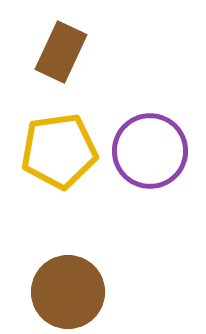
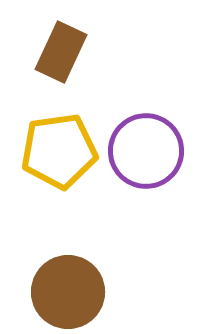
purple circle: moved 4 px left
